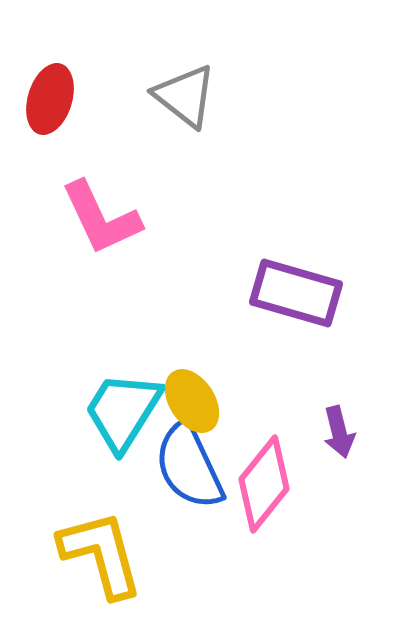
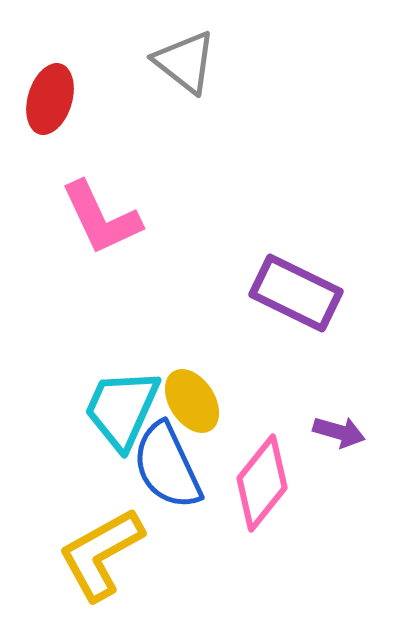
gray triangle: moved 34 px up
purple rectangle: rotated 10 degrees clockwise
cyan trapezoid: moved 1 px left, 2 px up; rotated 8 degrees counterclockwise
purple arrow: rotated 60 degrees counterclockwise
blue semicircle: moved 22 px left
pink diamond: moved 2 px left, 1 px up
yellow L-shape: rotated 104 degrees counterclockwise
